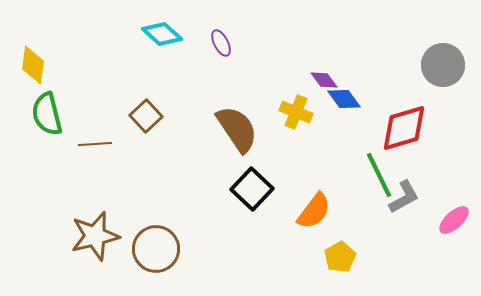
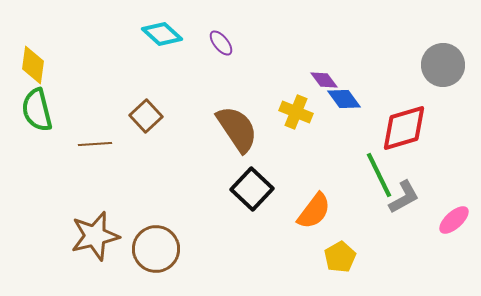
purple ellipse: rotated 12 degrees counterclockwise
green semicircle: moved 10 px left, 4 px up
